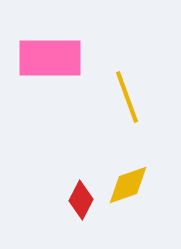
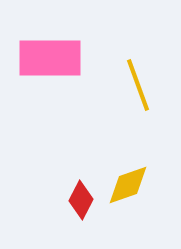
yellow line: moved 11 px right, 12 px up
